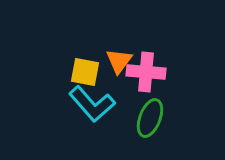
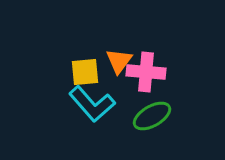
yellow square: rotated 16 degrees counterclockwise
green ellipse: moved 2 px right, 2 px up; rotated 39 degrees clockwise
